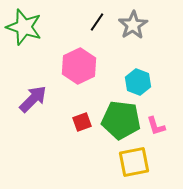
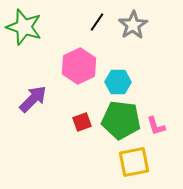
cyan hexagon: moved 20 px left; rotated 20 degrees counterclockwise
